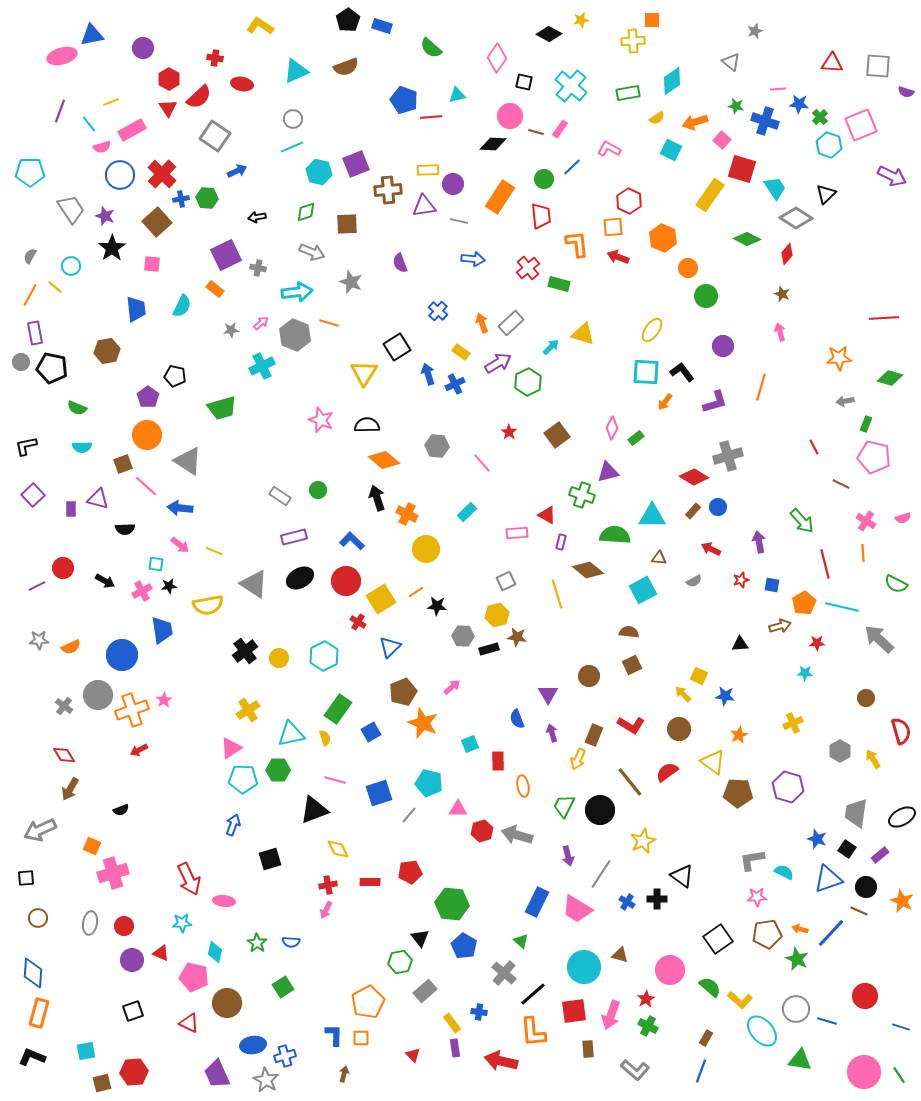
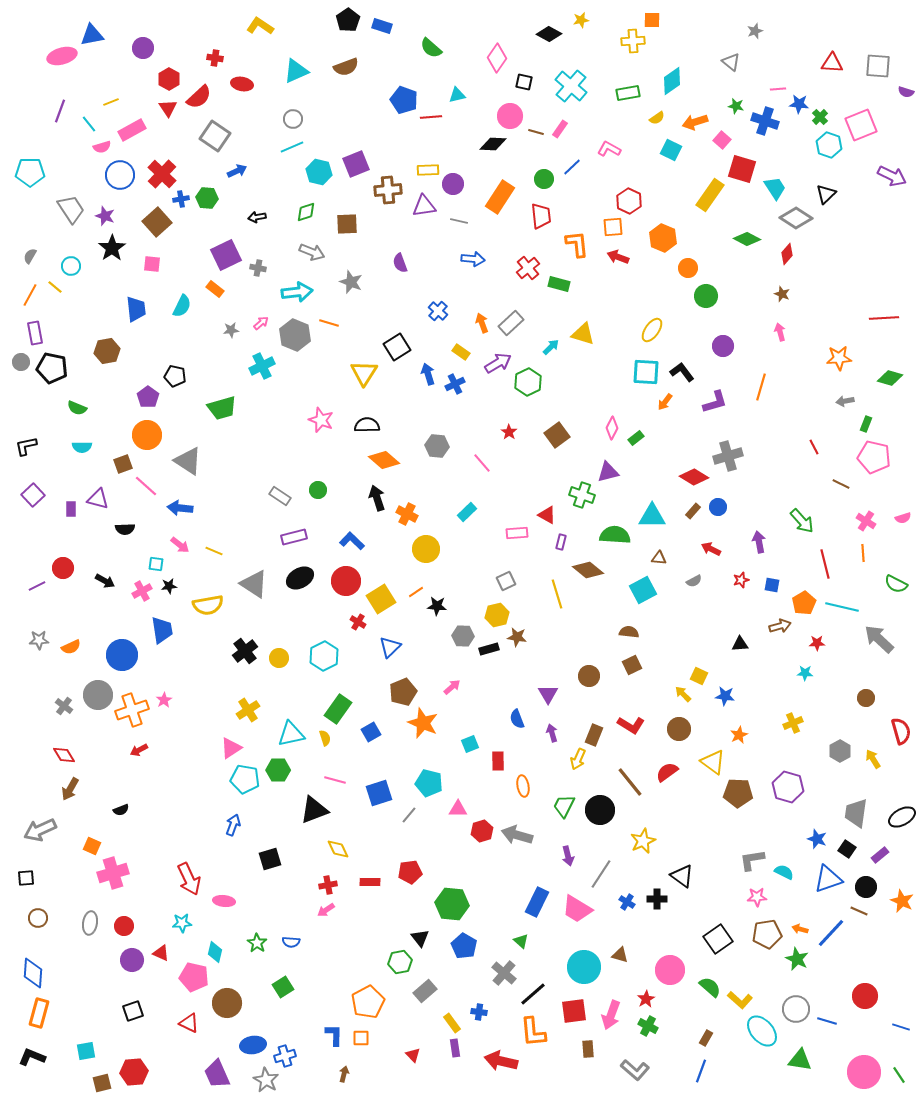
cyan pentagon at (243, 779): moved 2 px right; rotated 8 degrees clockwise
pink arrow at (326, 910): rotated 30 degrees clockwise
